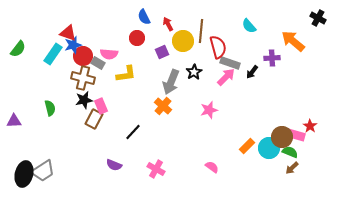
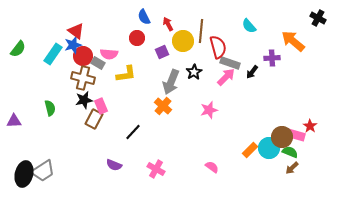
red triangle at (68, 33): moved 8 px right, 2 px up; rotated 18 degrees clockwise
orange rectangle at (247, 146): moved 3 px right, 4 px down
